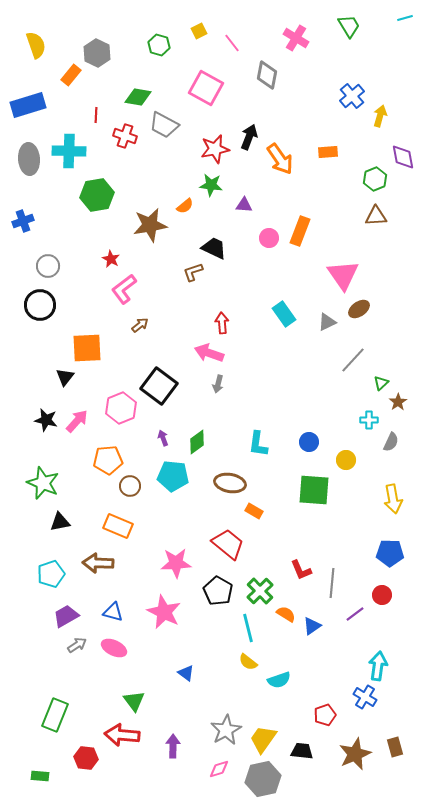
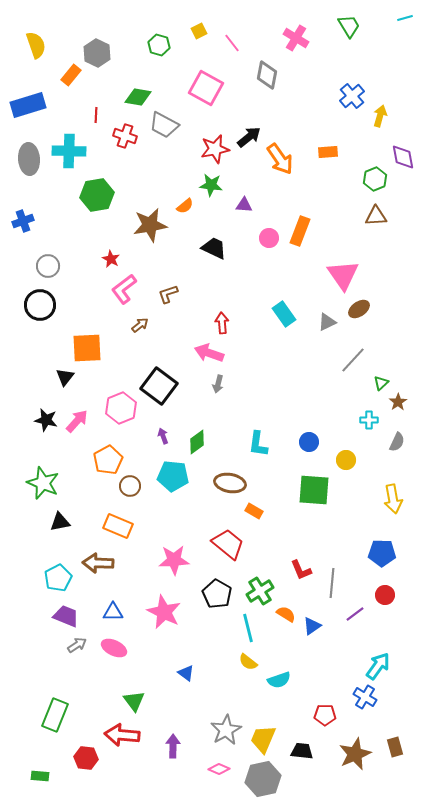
black arrow at (249, 137): rotated 30 degrees clockwise
brown L-shape at (193, 272): moved 25 px left, 22 px down
purple arrow at (163, 438): moved 2 px up
gray semicircle at (391, 442): moved 6 px right
orange pentagon at (108, 460): rotated 24 degrees counterclockwise
blue pentagon at (390, 553): moved 8 px left
pink star at (176, 563): moved 2 px left, 3 px up
cyan pentagon at (51, 574): moved 7 px right, 4 px down; rotated 8 degrees counterclockwise
black pentagon at (218, 591): moved 1 px left, 3 px down
green cross at (260, 591): rotated 12 degrees clockwise
red circle at (382, 595): moved 3 px right
blue triangle at (113, 612): rotated 15 degrees counterclockwise
purple trapezoid at (66, 616): rotated 52 degrees clockwise
cyan arrow at (378, 666): rotated 28 degrees clockwise
red pentagon at (325, 715): rotated 20 degrees clockwise
yellow trapezoid at (263, 739): rotated 12 degrees counterclockwise
pink diamond at (219, 769): rotated 40 degrees clockwise
